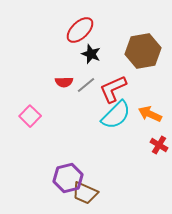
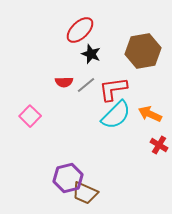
red L-shape: rotated 16 degrees clockwise
